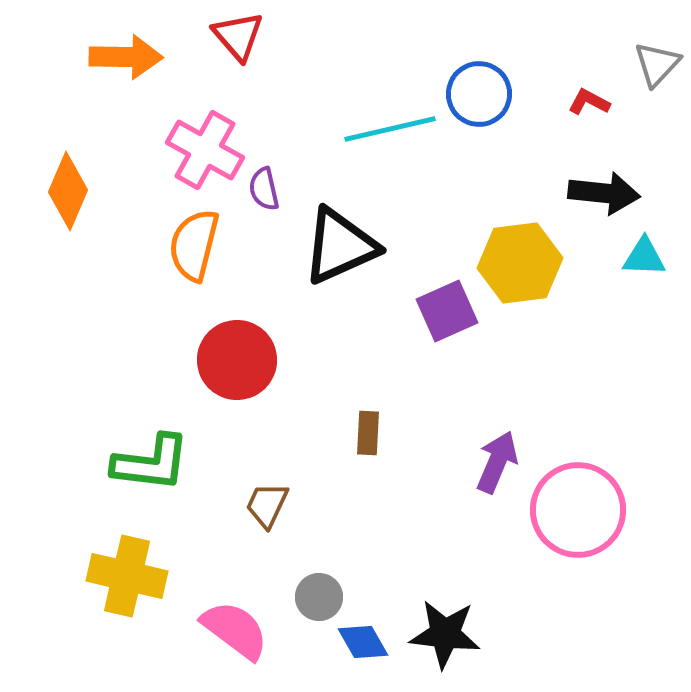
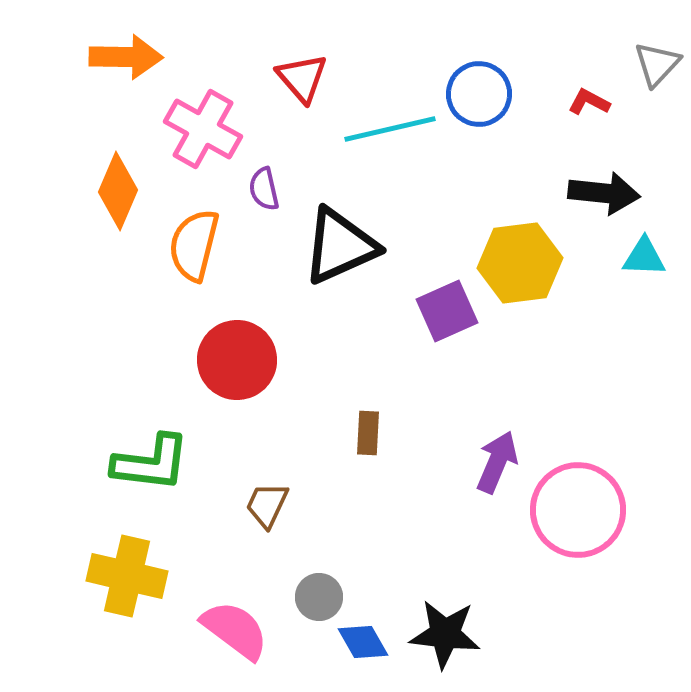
red triangle: moved 64 px right, 42 px down
pink cross: moved 2 px left, 21 px up
orange diamond: moved 50 px right
